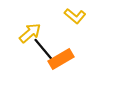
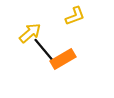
yellow L-shape: rotated 60 degrees counterclockwise
orange rectangle: moved 2 px right
